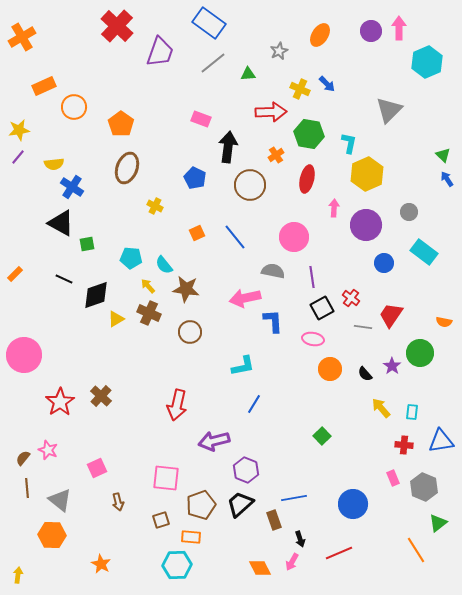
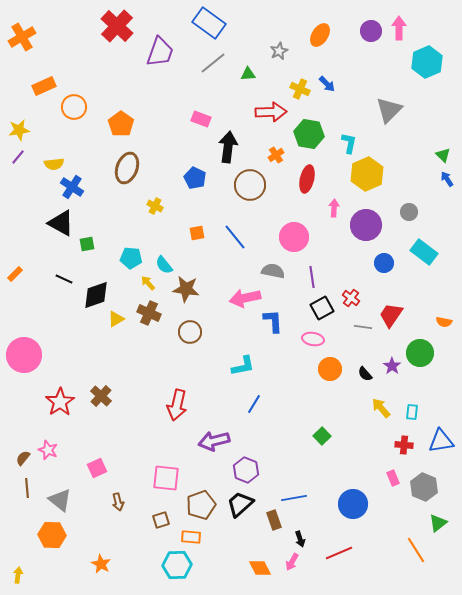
orange square at (197, 233): rotated 14 degrees clockwise
yellow arrow at (148, 286): moved 3 px up
